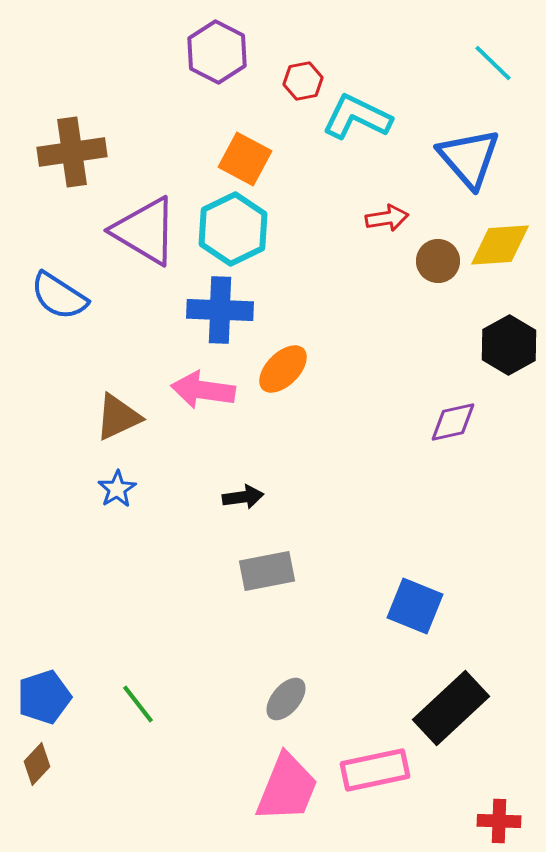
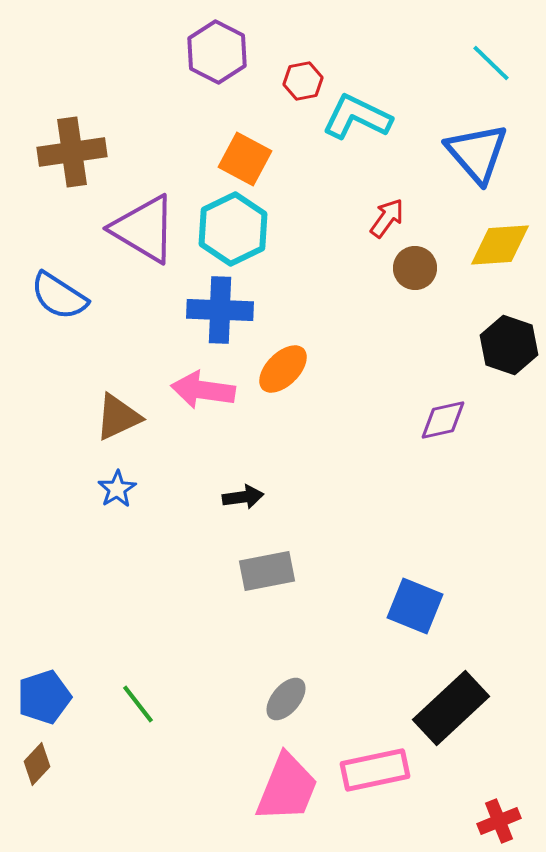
cyan line: moved 2 px left
blue triangle: moved 8 px right, 5 px up
red arrow: rotated 45 degrees counterclockwise
purple triangle: moved 1 px left, 2 px up
brown circle: moved 23 px left, 7 px down
black hexagon: rotated 12 degrees counterclockwise
purple diamond: moved 10 px left, 2 px up
red cross: rotated 24 degrees counterclockwise
